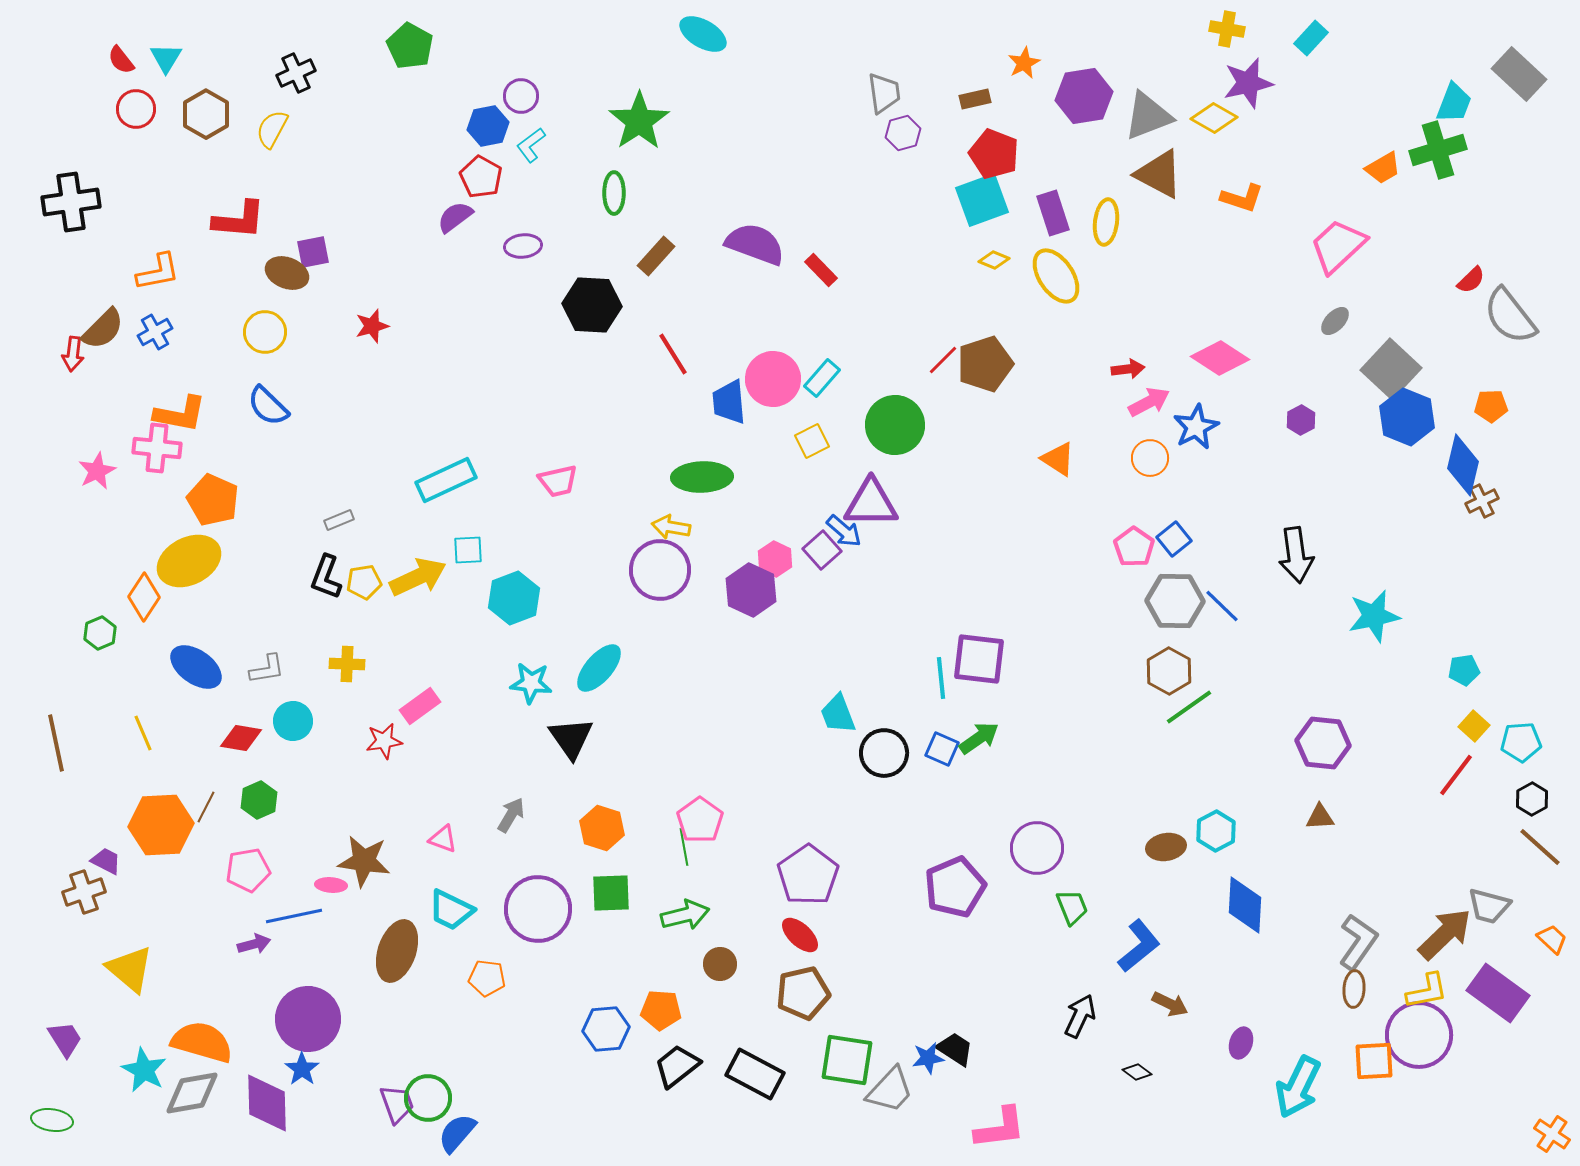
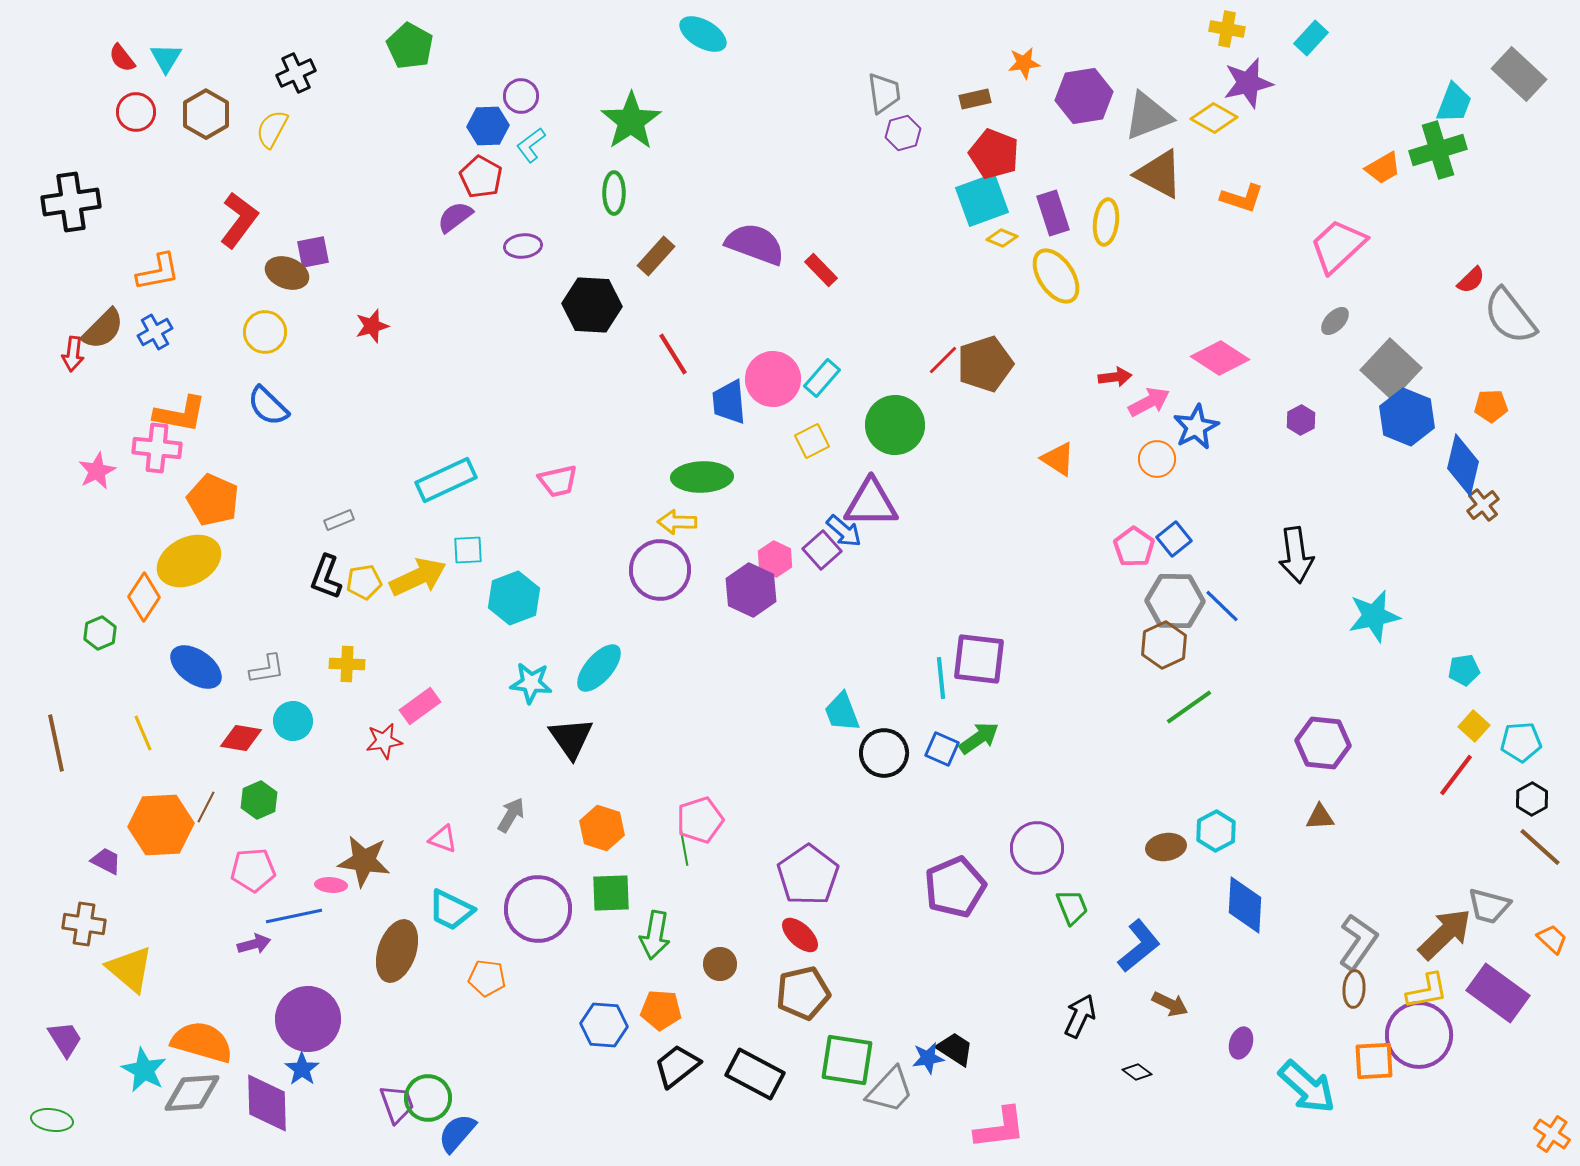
red semicircle at (121, 60): moved 1 px right, 2 px up
orange star at (1024, 63): rotated 20 degrees clockwise
red circle at (136, 109): moved 3 px down
green star at (639, 121): moved 8 px left
blue hexagon at (488, 126): rotated 9 degrees clockwise
red L-shape at (239, 220): rotated 58 degrees counterclockwise
yellow diamond at (994, 260): moved 8 px right, 22 px up
red arrow at (1128, 369): moved 13 px left, 8 px down
orange circle at (1150, 458): moved 7 px right, 1 px down
brown cross at (1482, 501): moved 1 px right, 4 px down; rotated 12 degrees counterclockwise
yellow arrow at (671, 527): moved 6 px right, 5 px up; rotated 9 degrees counterclockwise
brown hexagon at (1169, 671): moved 5 px left, 26 px up; rotated 6 degrees clockwise
cyan trapezoid at (838, 714): moved 4 px right, 2 px up
pink pentagon at (700, 820): rotated 18 degrees clockwise
pink pentagon at (248, 870): moved 5 px right; rotated 6 degrees clockwise
brown cross at (84, 892): moved 32 px down; rotated 27 degrees clockwise
green arrow at (685, 915): moved 30 px left, 20 px down; rotated 114 degrees clockwise
blue hexagon at (606, 1029): moved 2 px left, 4 px up; rotated 9 degrees clockwise
cyan arrow at (1298, 1087): moved 9 px right; rotated 74 degrees counterclockwise
gray diamond at (192, 1093): rotated 6 degrees clockwise
